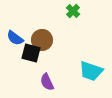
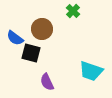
brown circle: moved 11 px up
